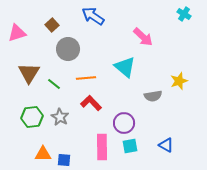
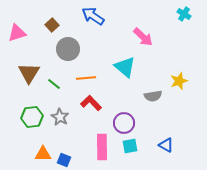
blue square: rotated 16 degrees clockwise
